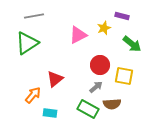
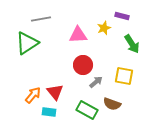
gray line: moved 7 px right, 3 px down
pink triangle: rotated 24 degrees clockwise
green arrow: rotated 18 degrees clockwise
red circle: moved 17 px left
red triangle: moved 13 px down; rotated 30 degrees counterclockwise
gray arrow: moved 5 px up
brown semicircle: rotated 24 degrees clockwise
green rectangle: moved 1 px left, 1 px down
cyan rectangle: moved 1 px left, 1 px up
